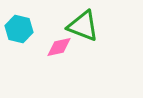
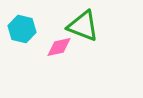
cyan hexagon: moved 3 px right
